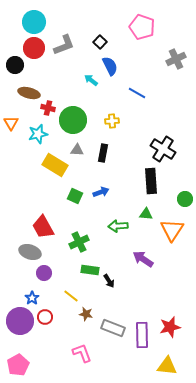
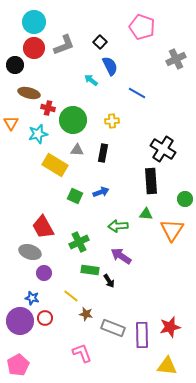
purple arrow at (143, 259): moved 22 px left, 3 px up
blue star at (32, 298): rotated 24 degrees counterclockwise
red circle at (45, 317): moved 1 px down
